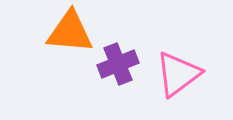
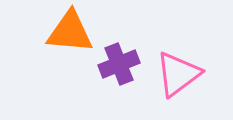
purple cross: moved 1 px right
